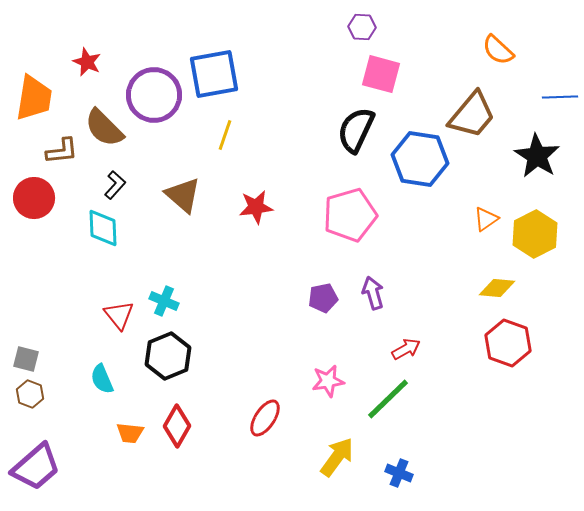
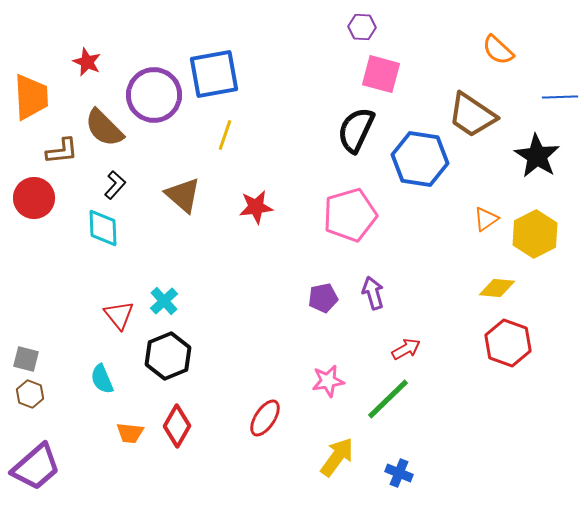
orange trapezoid at (34, 98): moved 3 px left, 1 px up; rotated 12 degrees counterclockwise
brown trapezoid at (472, 115): rotated 84 degrees clockwise
cyan cross at (164, 301): rotated 24 degrees clockwise
